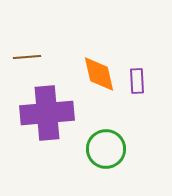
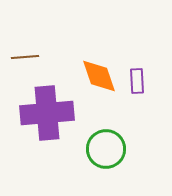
brown line: moved 2 px left
orange diamond: moved 2 px down; rotated 6 degrees counterclockwise
